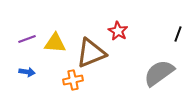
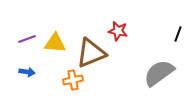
red star: rotated 18 degrees counterclockwise
